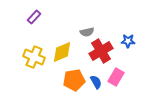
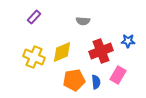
gray semicircle: moved 4 px left, 11 px up; rotated 16 degrees clockwise
red cross: rotated 10 degrees clockwise
pink rectangle: moved 2 px right, 2 px up
blue semicircle: rotated 24 degrees clockwise
